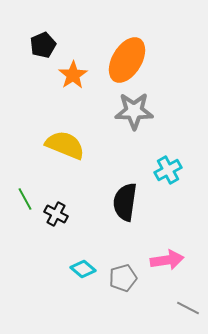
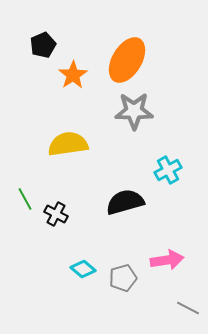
yellow semicircle: moved 3 px right, 1 px up; rotated 30 degrees counterclockwise
black semicircle: rotated 66 degrees clockwise
